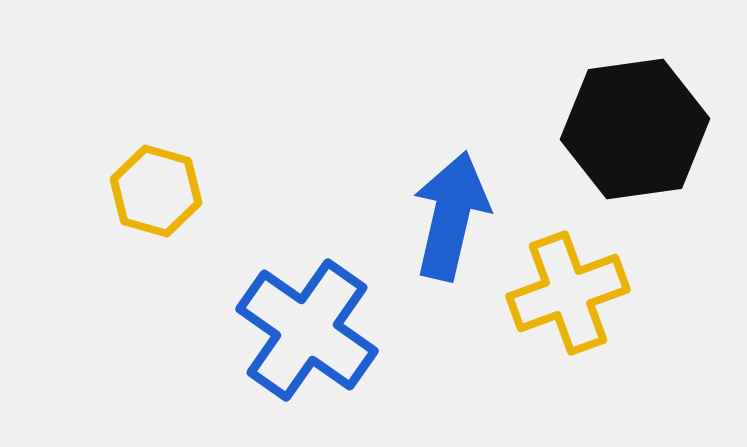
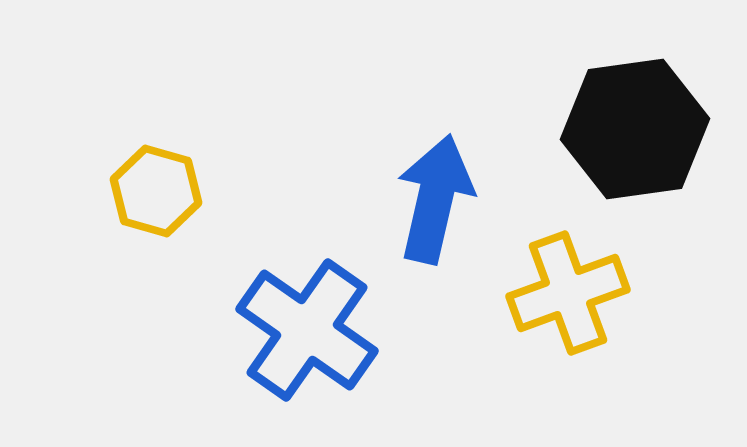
blue arrow: moved 16 px left, 17 px up
